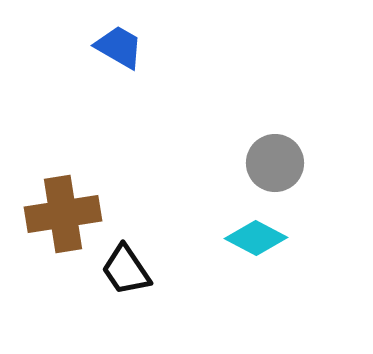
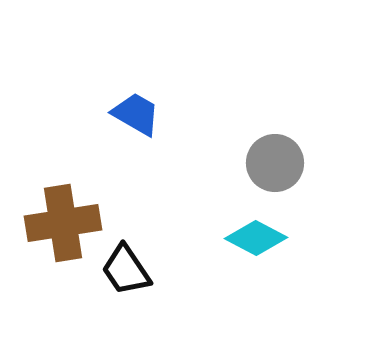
blue trapezoid: moved 17 px right, 67 px down
brown cross: moved 9 px down
